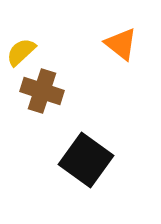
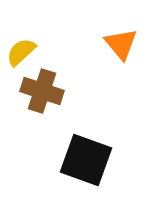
orange triangle: rotated 12 degrees clockwise
black square: rotated 16 degrees counterclockwise
